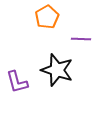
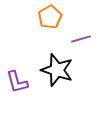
orange pentagon: moved 3 px right
purple line: rotated 18 degrees counterclockwise
